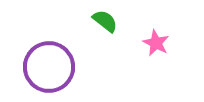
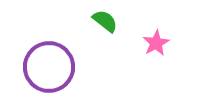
pink star: rotated 16 degrees clockwise
